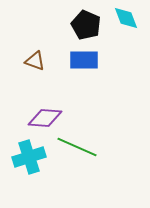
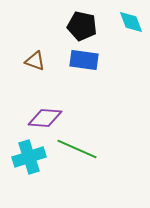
cyan diamond: moved 5 px right, 4 px down
black pentagon: moved 4 px left, 1 px down; rotated 12 degrees counterclockwise
blue rectangle: rotated 8 degrees clockwise
green line: moved 2 px down
